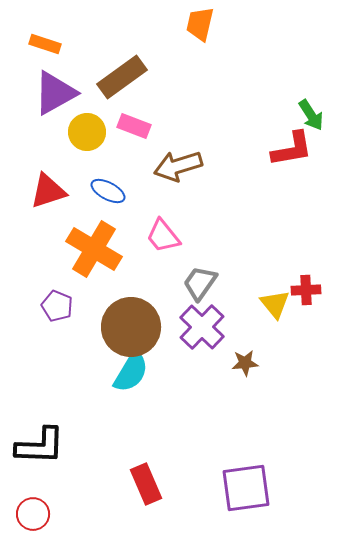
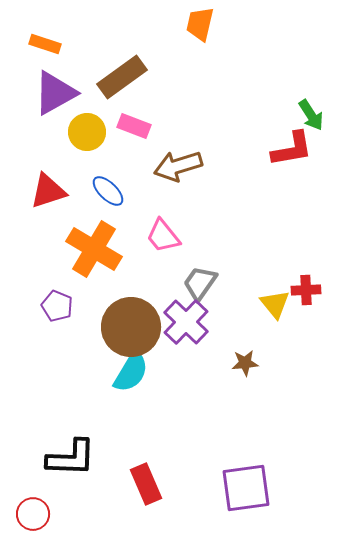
blue ellipse: rotated 16 degrees clockwise
purple cross: moved 16 px left, 5 px up
black L-shape: moved 31 px right, 12 px down
